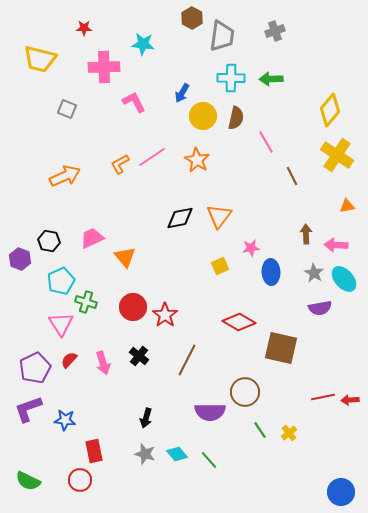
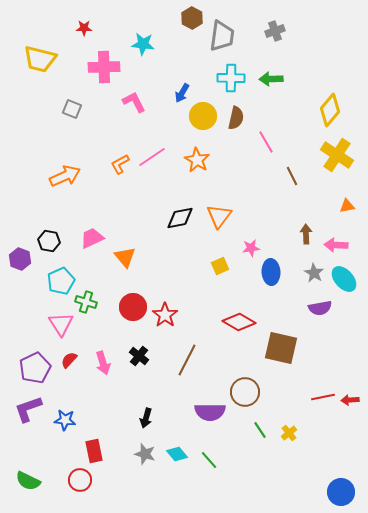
gray square at (67, 109): moved 5 px right
